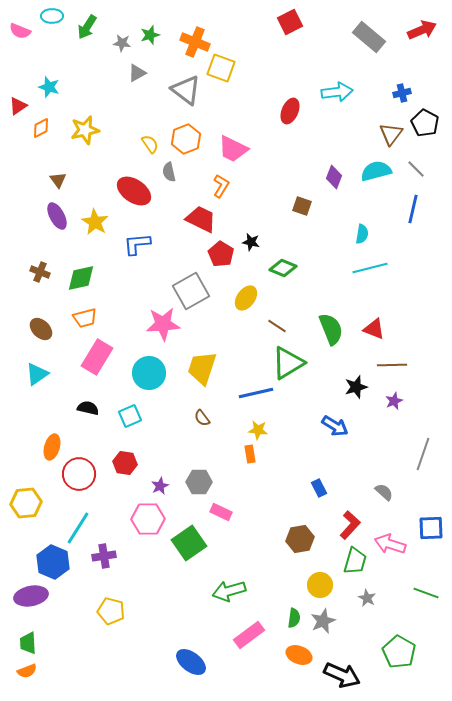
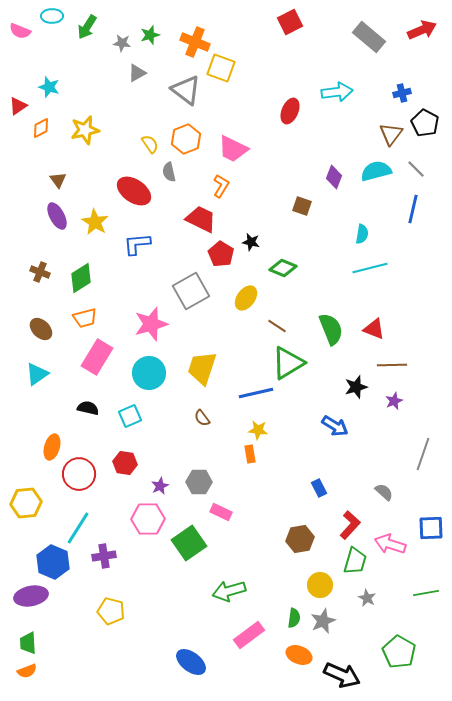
green diamond at (81, 278): rotated 20 degrees counterclockwise
pink star at (163, 324): moved 12 px left; rotated 12 degrees counterclockwise
green line at (426, 593): rotated 30 degrees counterclockwise
